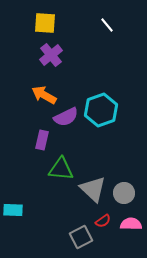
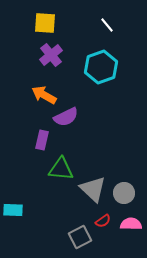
cyan hexagon: moved 43 px up
gray square: moved 1 px left
